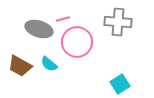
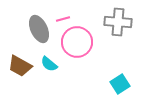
gray ellipse: rotated 48 degrees clockwise
